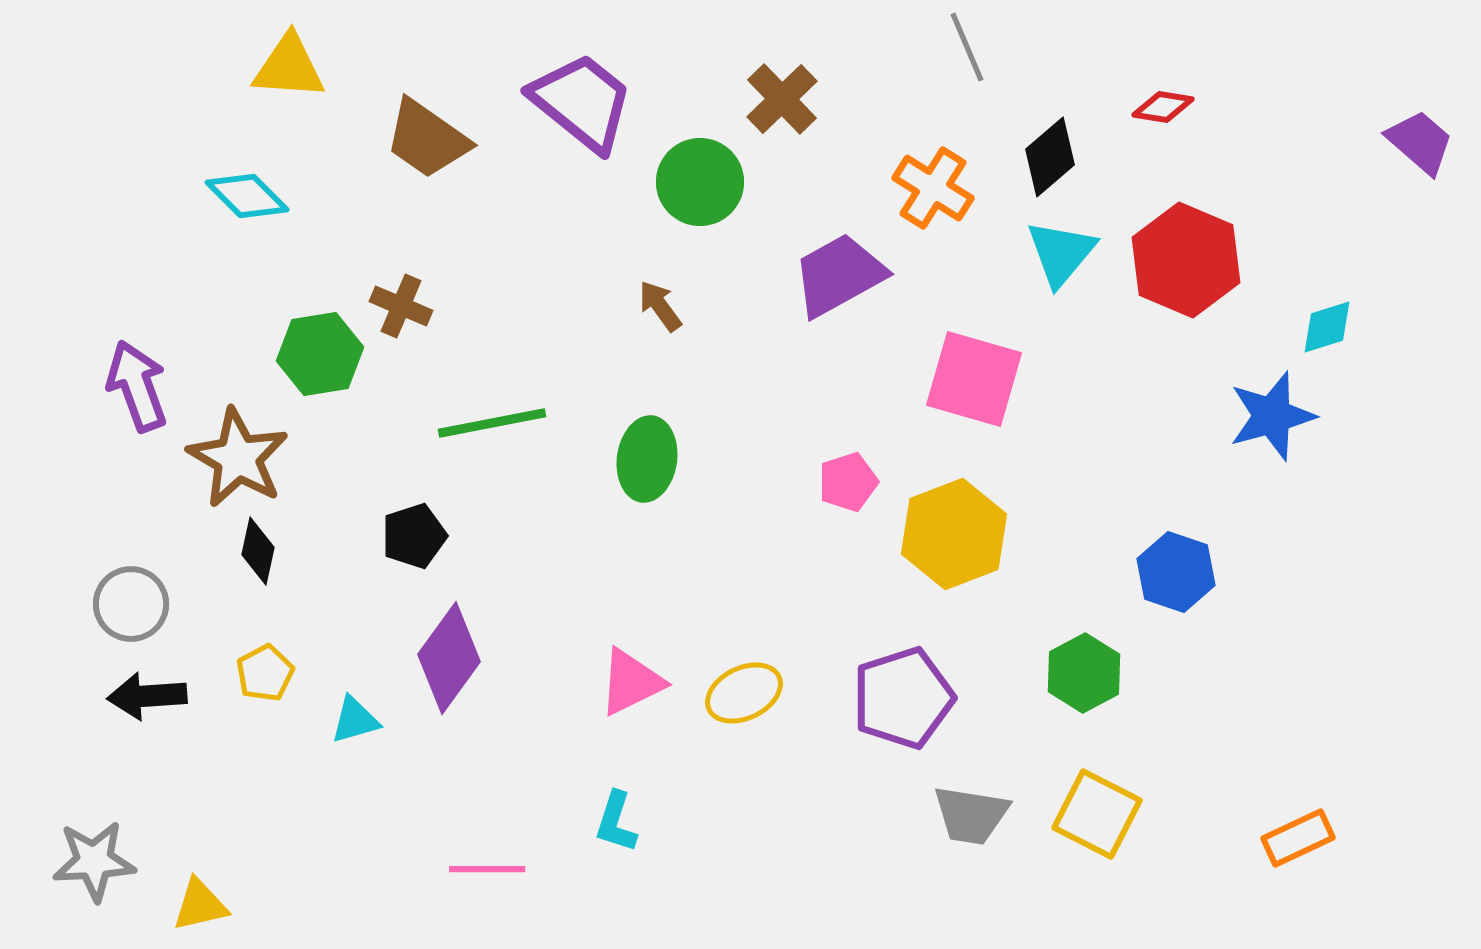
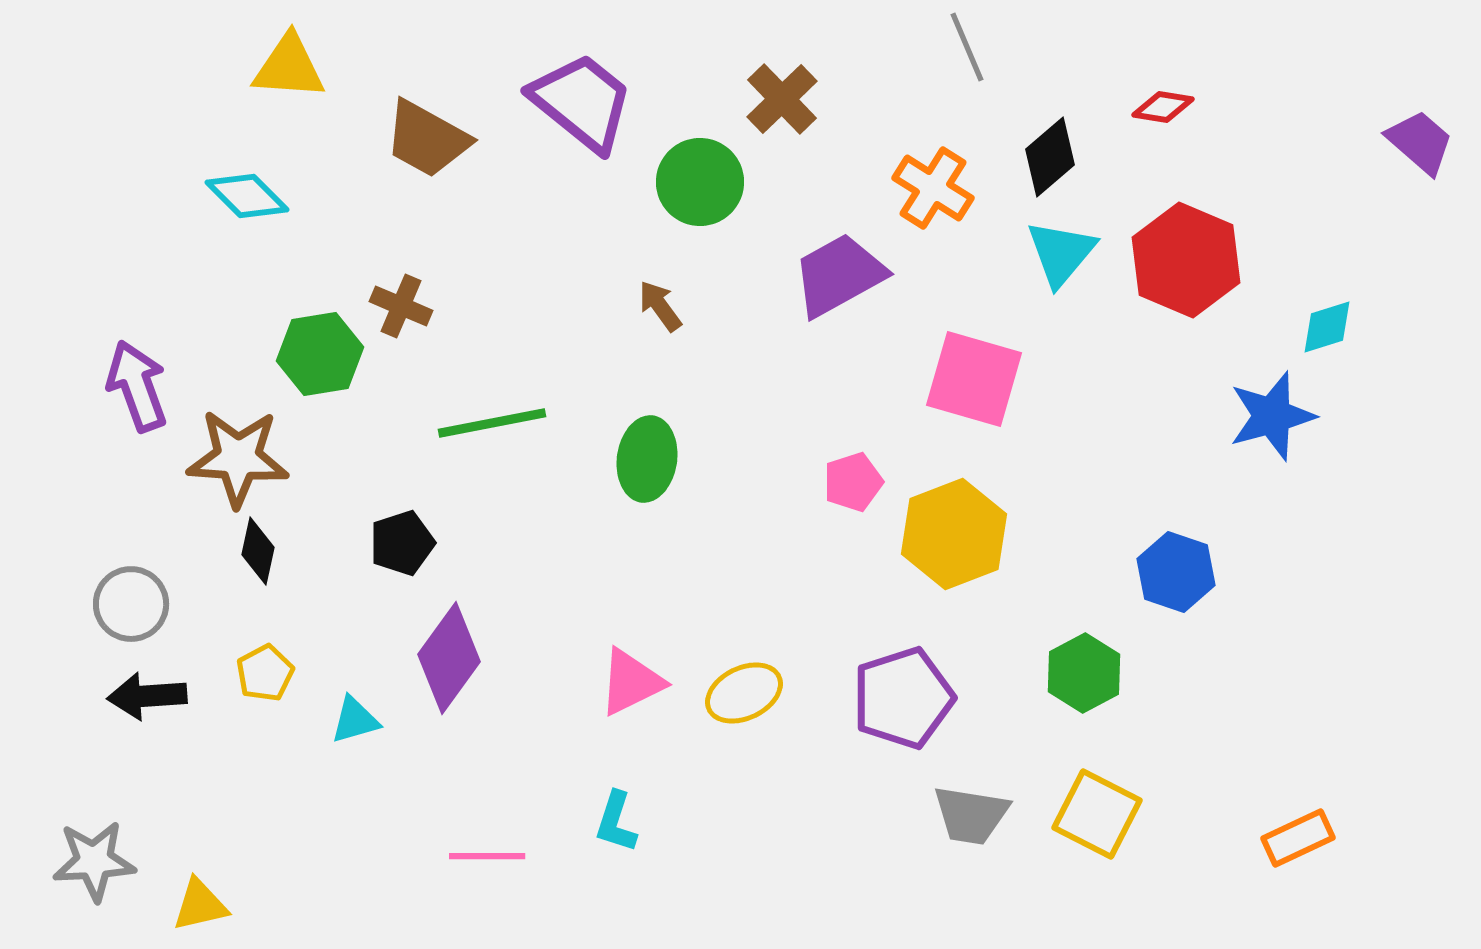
brown trapezoid at (427, 139): rotated 6 degrees counterclockwise
brown star at (238, 458): rotated 26 degrees counterclockwise
pink pentagon at (848, 482): moved 5 px right
black pentagon at (414, 536): moved 12 px left, 7 px down
pink line at (487, 869): moved 13 px up
